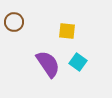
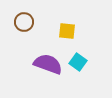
brown circle: moved 10 px right
purple semicircle: rotated 36 degrees counterclockwise
